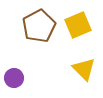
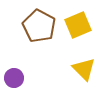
brown pentagon: rotated 16 degrees counterclockwise
